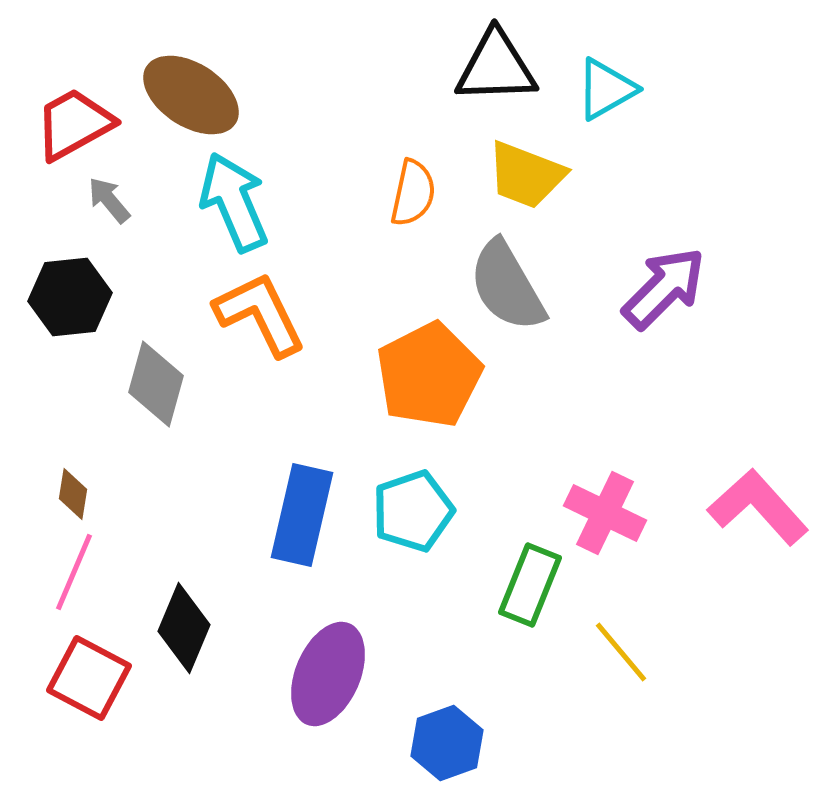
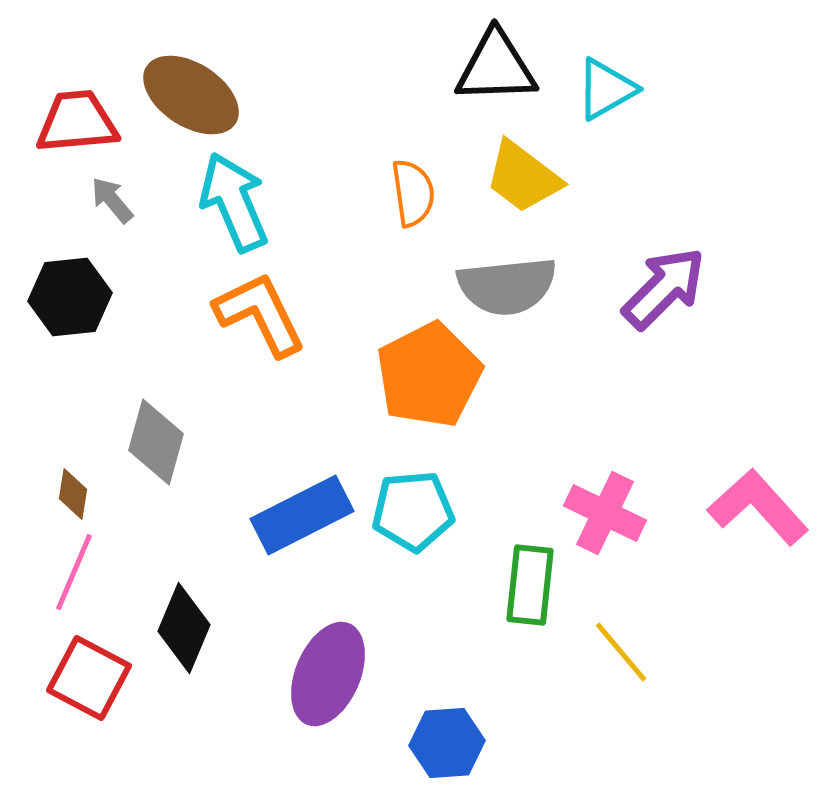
red trapezoid: moved 3 px right, 2 px up; rotated 24 degrees clockwise
yellow trapezoid: moved 3 px left, 2 px down; rotated 16 degrees clockwise
orange semicircle: rotated 20 degrees counterclockwise
gray arrow: moved 3 px right
gray semicircle: rotated 66 degrees counterclockwise
gray diamond: moved 58 px down
cyan pentagon: rotated 14 degrees clockwise
blue rectangle: rotated 50 degrees clockwise
green rectangle: rotated 16 degrees counterclockwise
blue hexagon: rotated 16 degrees clockwise
